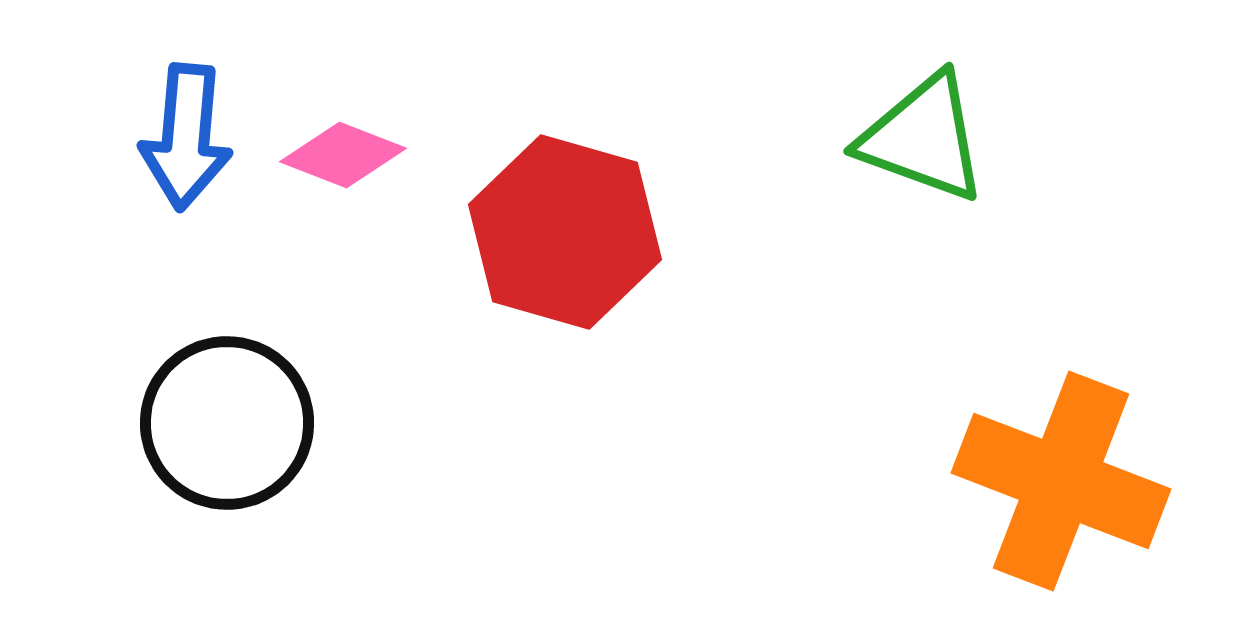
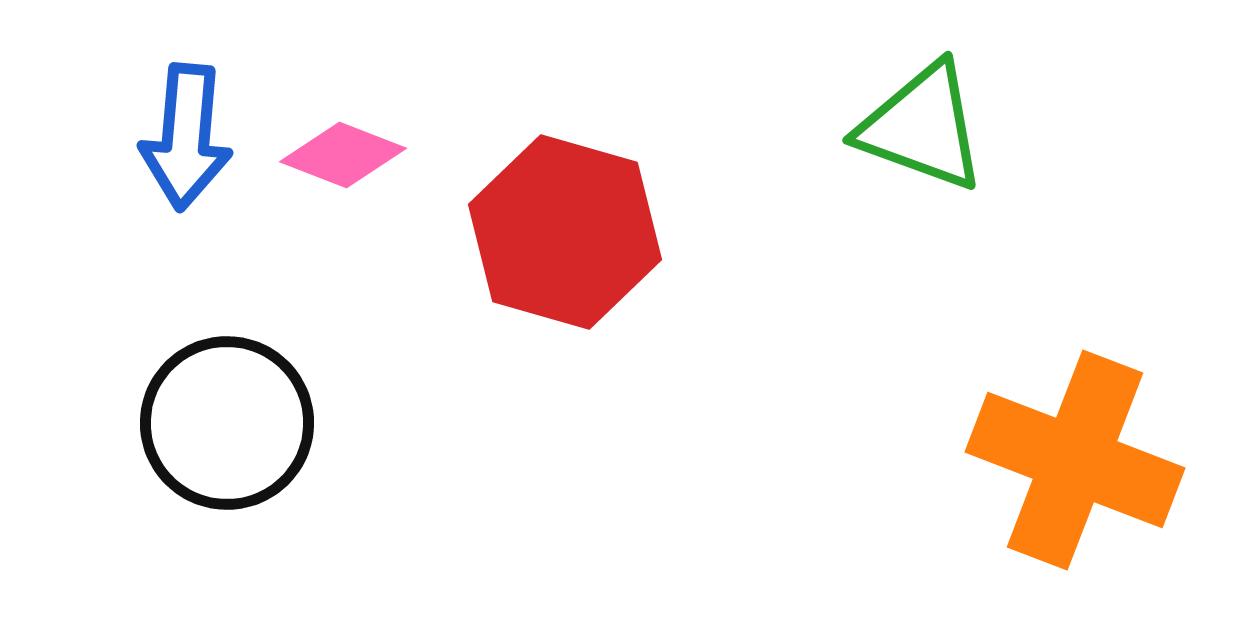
green triangle: moved 1 px left, 11 px up
orange cross: moved 14 px right, 21 px up
